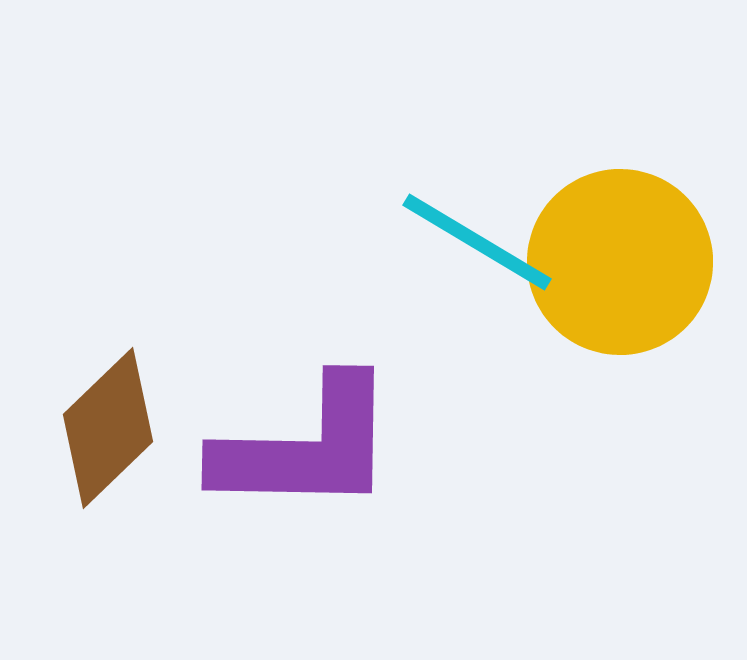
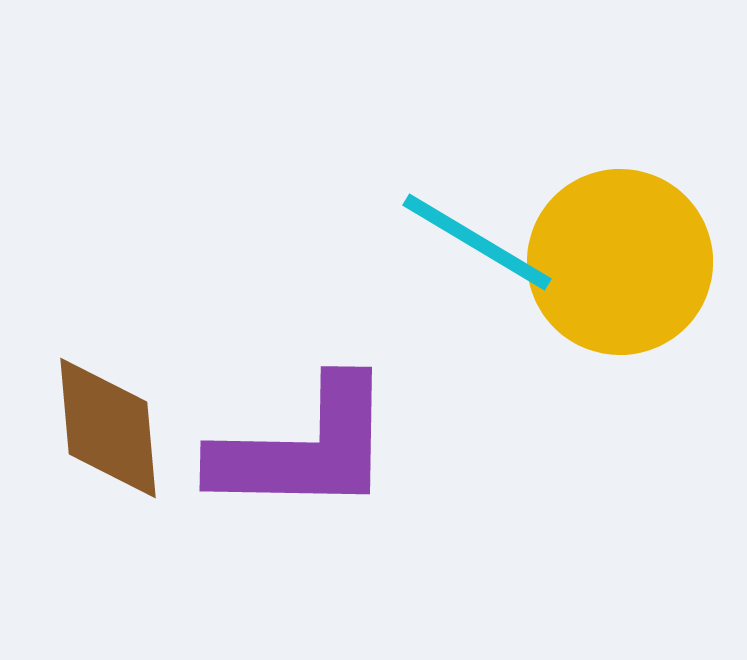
brown diamond: rotated 51 degrees counterclockwise
purple L-shape: moved 2 px left, 1 px down
